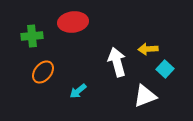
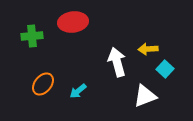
orange ellipse: moved 12 px down
